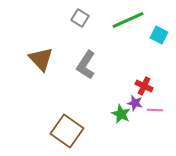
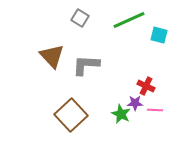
green line: moved 1 px right
cyan square: rotated 12 degrees counterclockwise
brown triangle: moved 11 px right, 3 px up
gray L-shape: rotated 60 degrees clockwise
red cross: moved 2 px right
purple star: rotated 14 degrees counterclockwise
brown square: moved 4 px right, 16 px up; rotated 12 degrees clockwise
